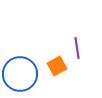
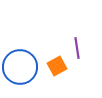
blue circle: moved 7 px up
